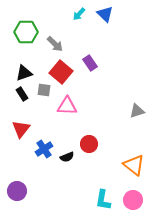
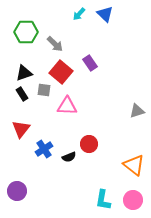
black semicircle: moved 2 px right
